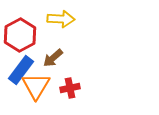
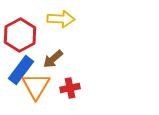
brown arrow: moved 1 px down
